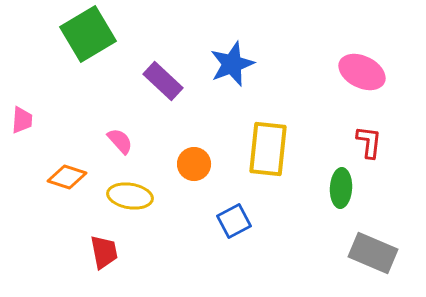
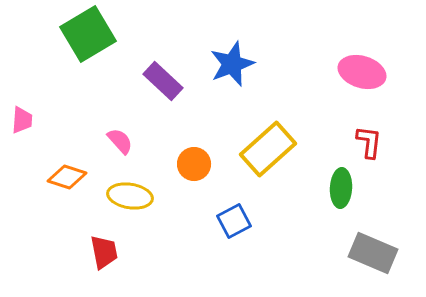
pink ellipse: rotated 9 degrees counterclockwise
yellow rectangle: rotated 42 degrees clockwise
